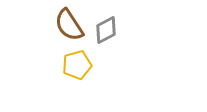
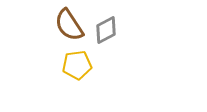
yellow pentagon: rotated 8 degrees clockwise
